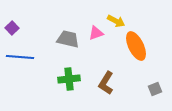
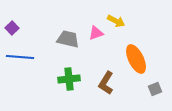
orange ellipse: moved 13 px down
